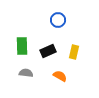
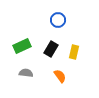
green rectangle: rotated 66 degrees clockwise
black rectangle: moved 3 px right, 2 px up; rotated 35 degrees counterclockwise
orange semicircle: rotated 24 degrees clockwise
